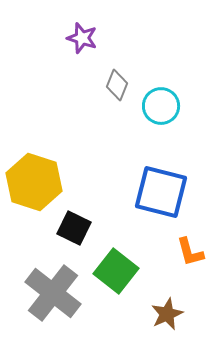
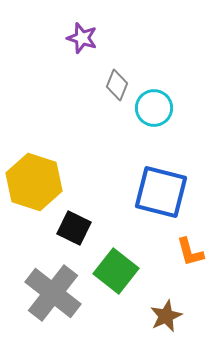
cyan circle: moved 7 px left, 2 px down
brown star: moved 1 px left, 2 px down
